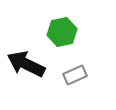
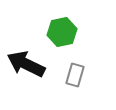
gray rectangle: rotated 50 degrees counterclockwise
